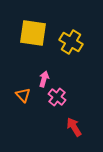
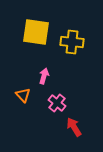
yellow square: moved 3 px right, 1 px up
yellow cross: moved 1 px right; rotated 25 degrees counterclockwise
pink arrow: moved 3 px up
pink cross: moved 6 px down
